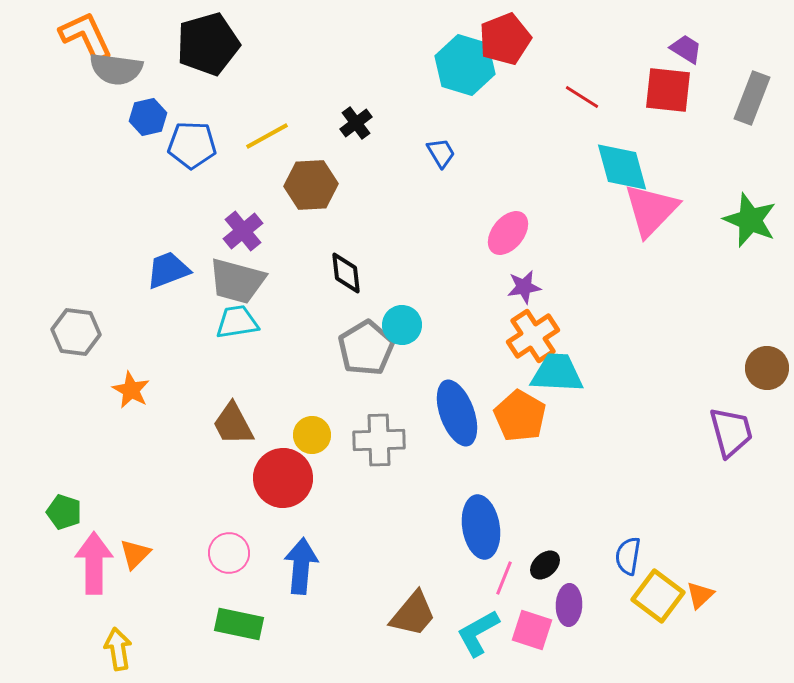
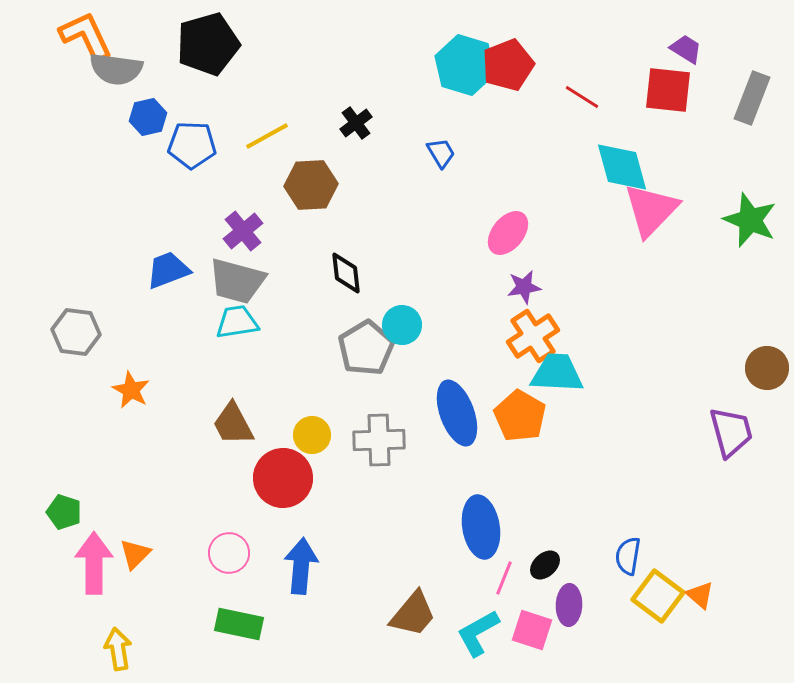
red pentagon at (505, 39): moved 3 px right, 26 px down
orange triangle at (700, 595): rotated 36 degrees counterclockwise
